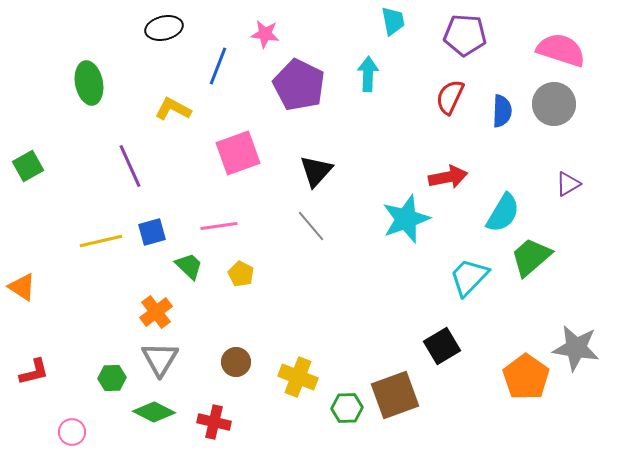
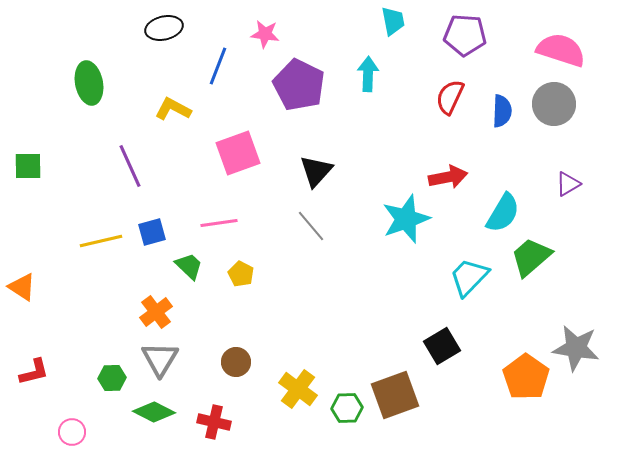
green square at (28, 166): rotated 28 degrees clockwise
pink line at (219, 226): moved 3 px up
yellow cross at (298, 377): moved 12 px down; rotated 15 degrees clockwise
